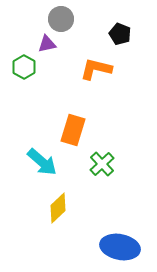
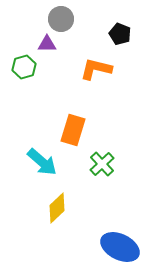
purple triangle: rotated 12 degrees clockwise
green hexagon: rotated 15 degrees clockwise
yellow diamond: moved 1 px left
blue ellipse: rotated 15 degrees clockwise
